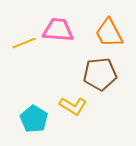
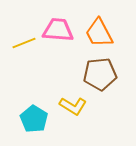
orange trapezoid: moved 10 px left
